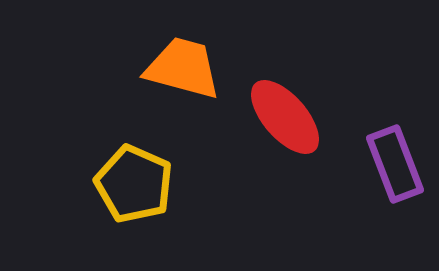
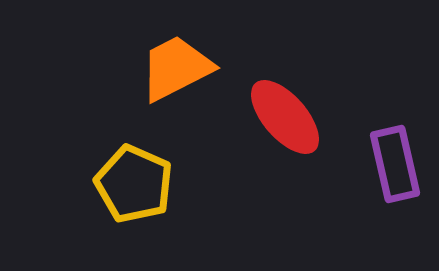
orange trapezoid: moved 7 px left; rotated 42 degrees counterclockwise
purple rectangle: rotated 8 degrees clockwise
